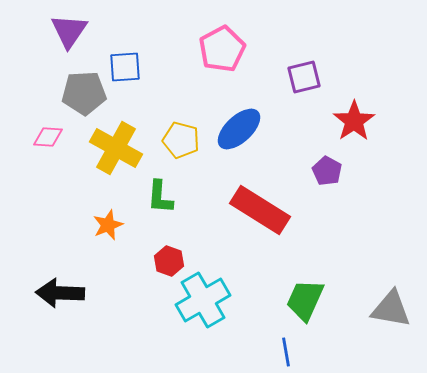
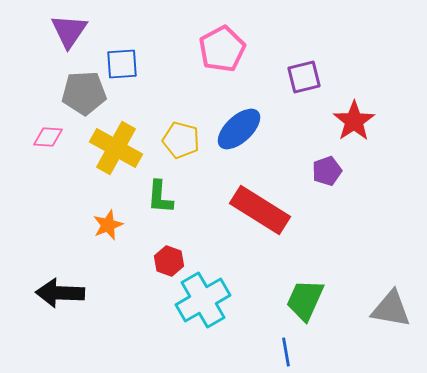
blue square: moved 3 px left, 3 px up
purple pentagon: rotated 24 degrees clockwise
